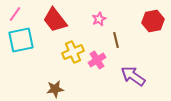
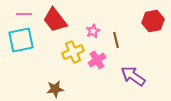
pink line: moved 9 px right; rotated 56 degrees clockwise
pink star: moved 6 px left, 12 px down
